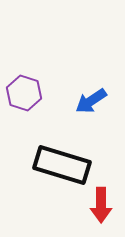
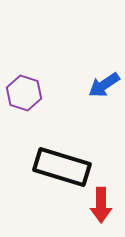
blue arrow: moved 13 px right, 16 px up
black rectangle: moved 2 px down
